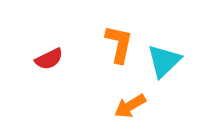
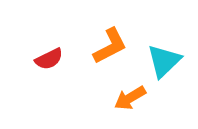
orange L-shape: moved 9 px left, 2 px down; rotated 51 degrees clockwise
orange arrow: moved 8 px up
